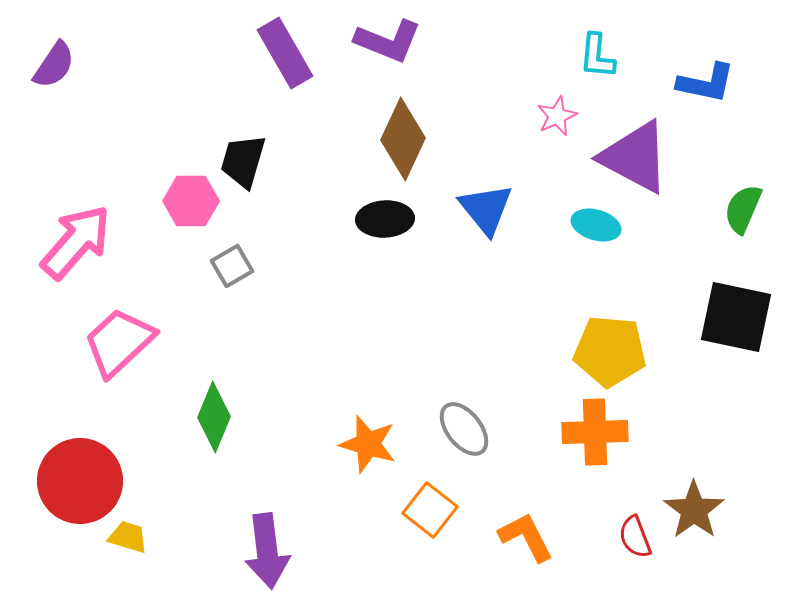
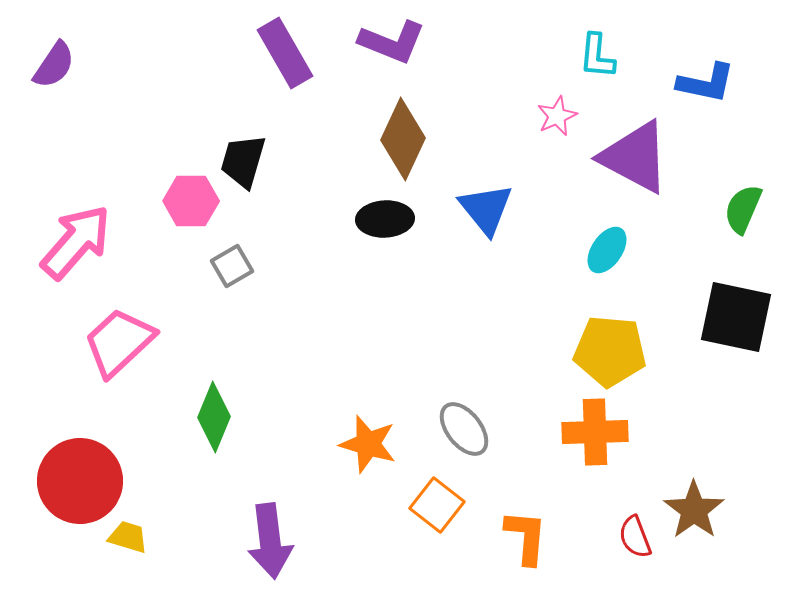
purple L-shape: moved 4 px right, 1 px down
cyan ellipse: moved 11 px right, 25 px down; rotated 72 degrees counterclockwise
orange square: moved 7 px right, 5 px up
orange L-shape: rotated 32 degrees clockwise
purple arrow: moved 3 px right, 10 px up
